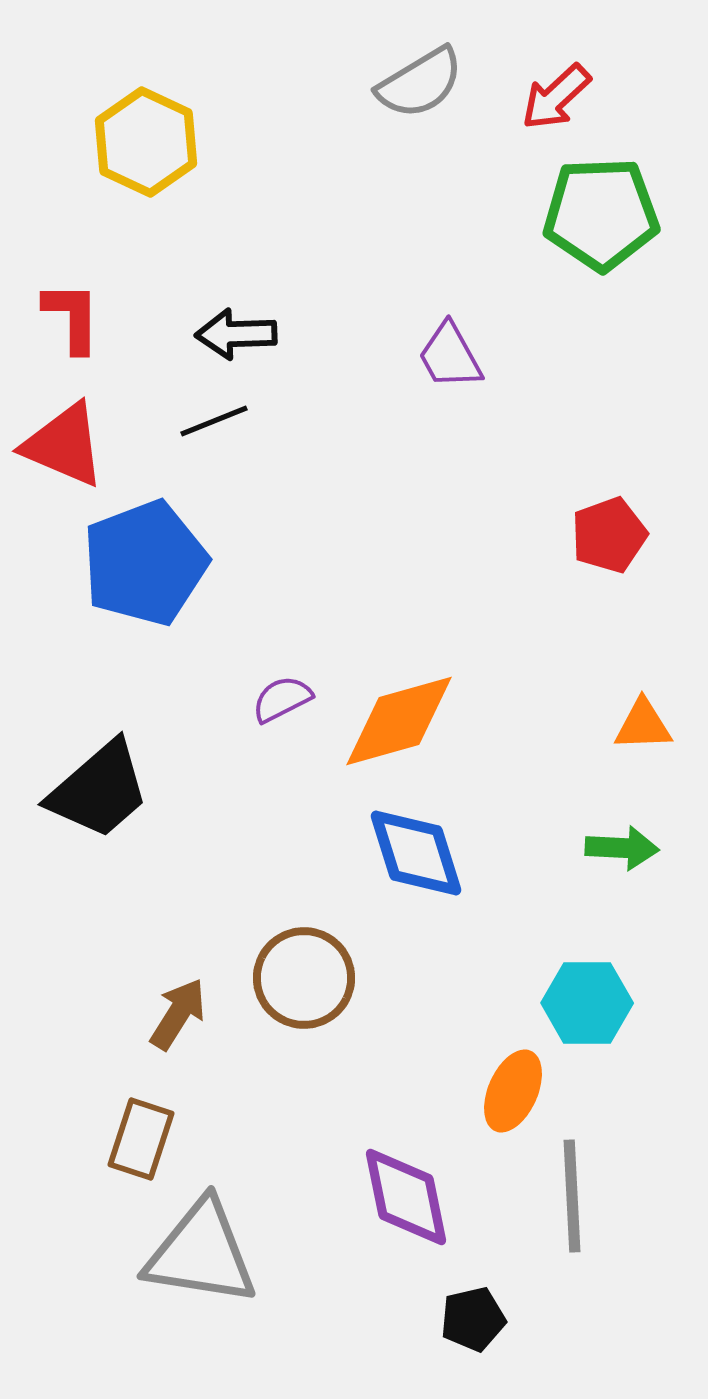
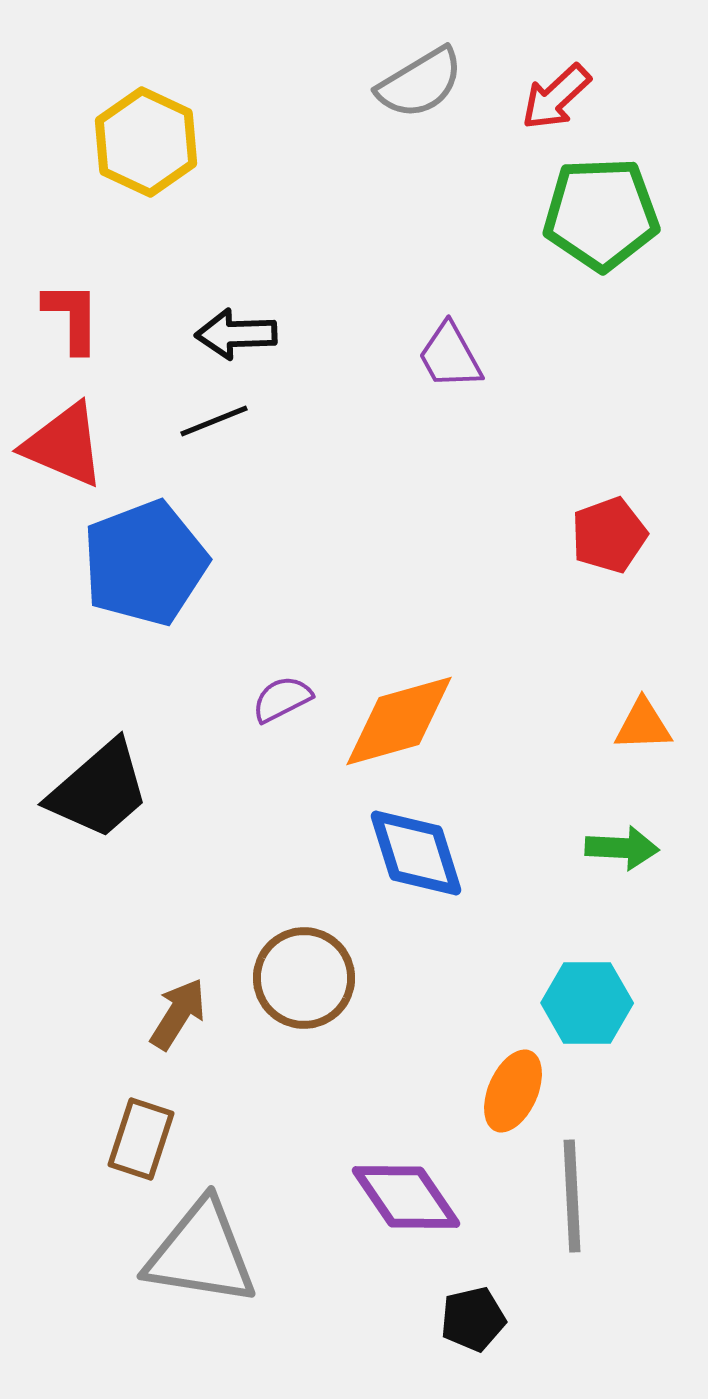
purple diamond: rotated 23 degrees counterclockwise
